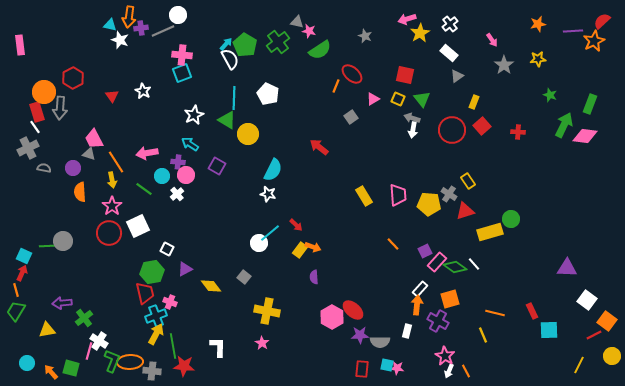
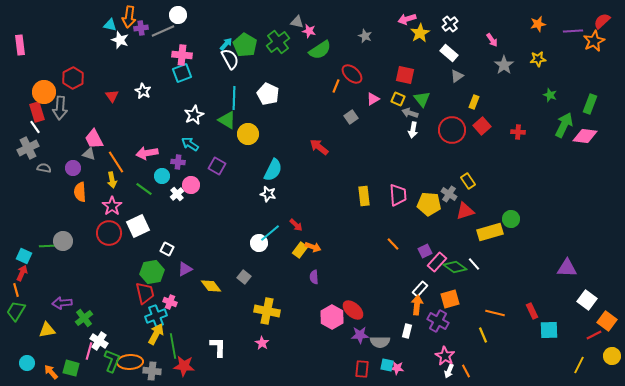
gray arrow at (412, 118): moved 2 px left, 5 px up
pink circle at (186, 175): moved 5 px right, 10 px down
yellow rectangle at (364, 196): rotated 24 degrees clockwise
